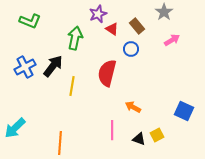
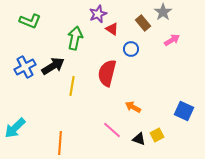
gray star: moved 1 px left
brown rectangle: moved 6 px right, 3 px up
black arrow: rotated 20 degrees clockwise
pink line: rotated 48 degrees counterclockwise
